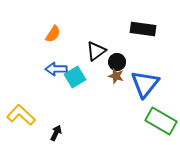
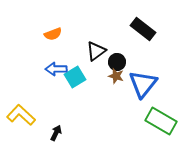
black rectangle: rotated 30 degrees clockwise
orange semicircle: rotated 36 degrees clockwise
blue triangle: moved 2 px left
